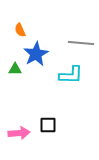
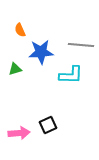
gray line: moved 2 px down
blue star: moved 5 px right, 2 px up; rotated 25 degrees clockwise
green triangle: rotated 16 degrees counterclockwise
black square: rotated 24 degrees counterclockwise
